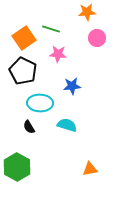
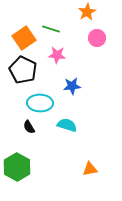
orange star: rotated 24 degrees counterclockwise
pink star: moved 1 px left, 1 px down
black pentagon: moved 1 px up
